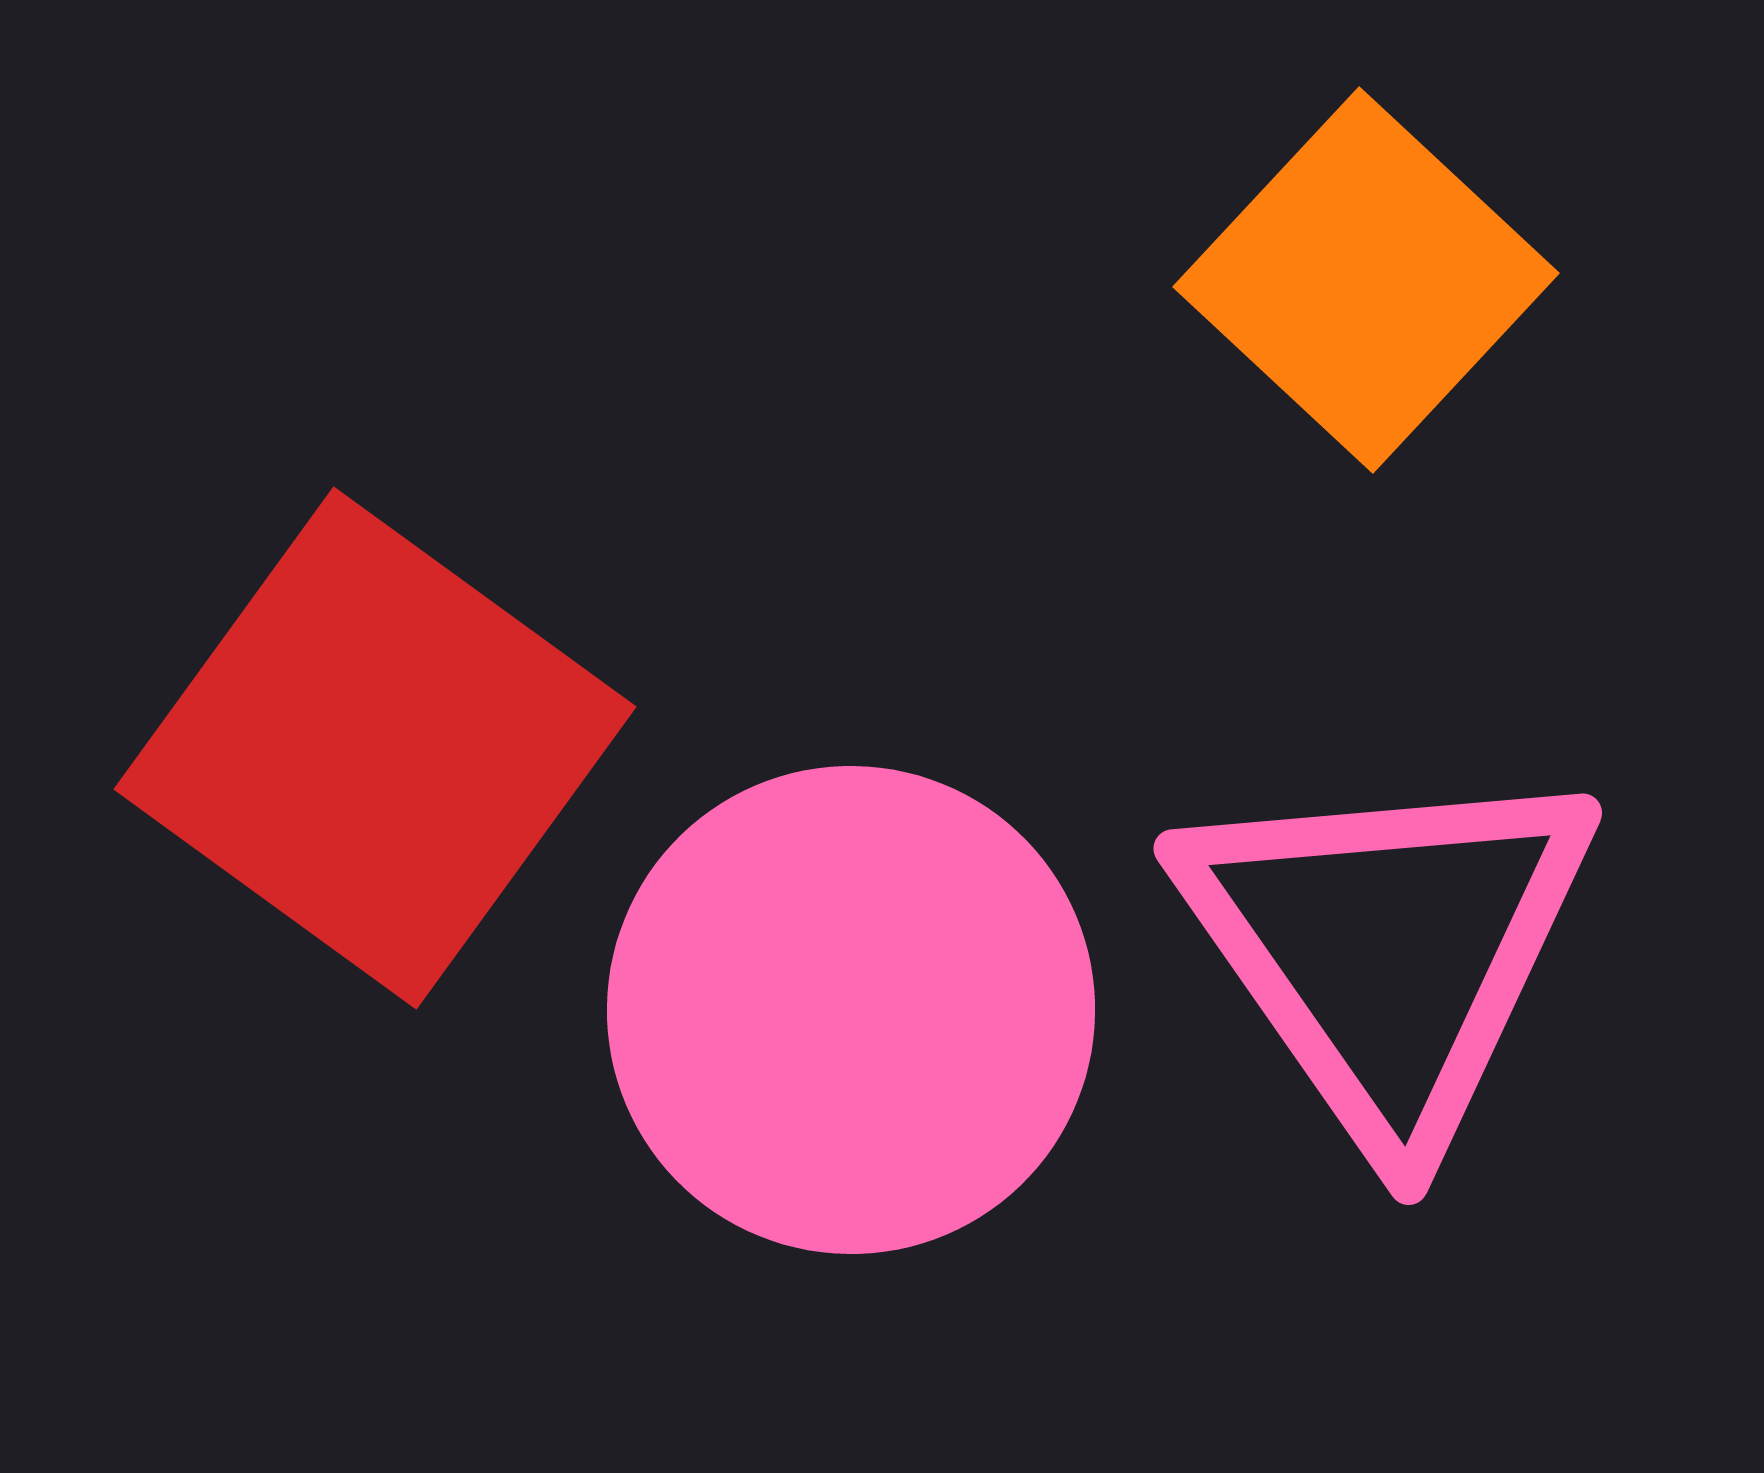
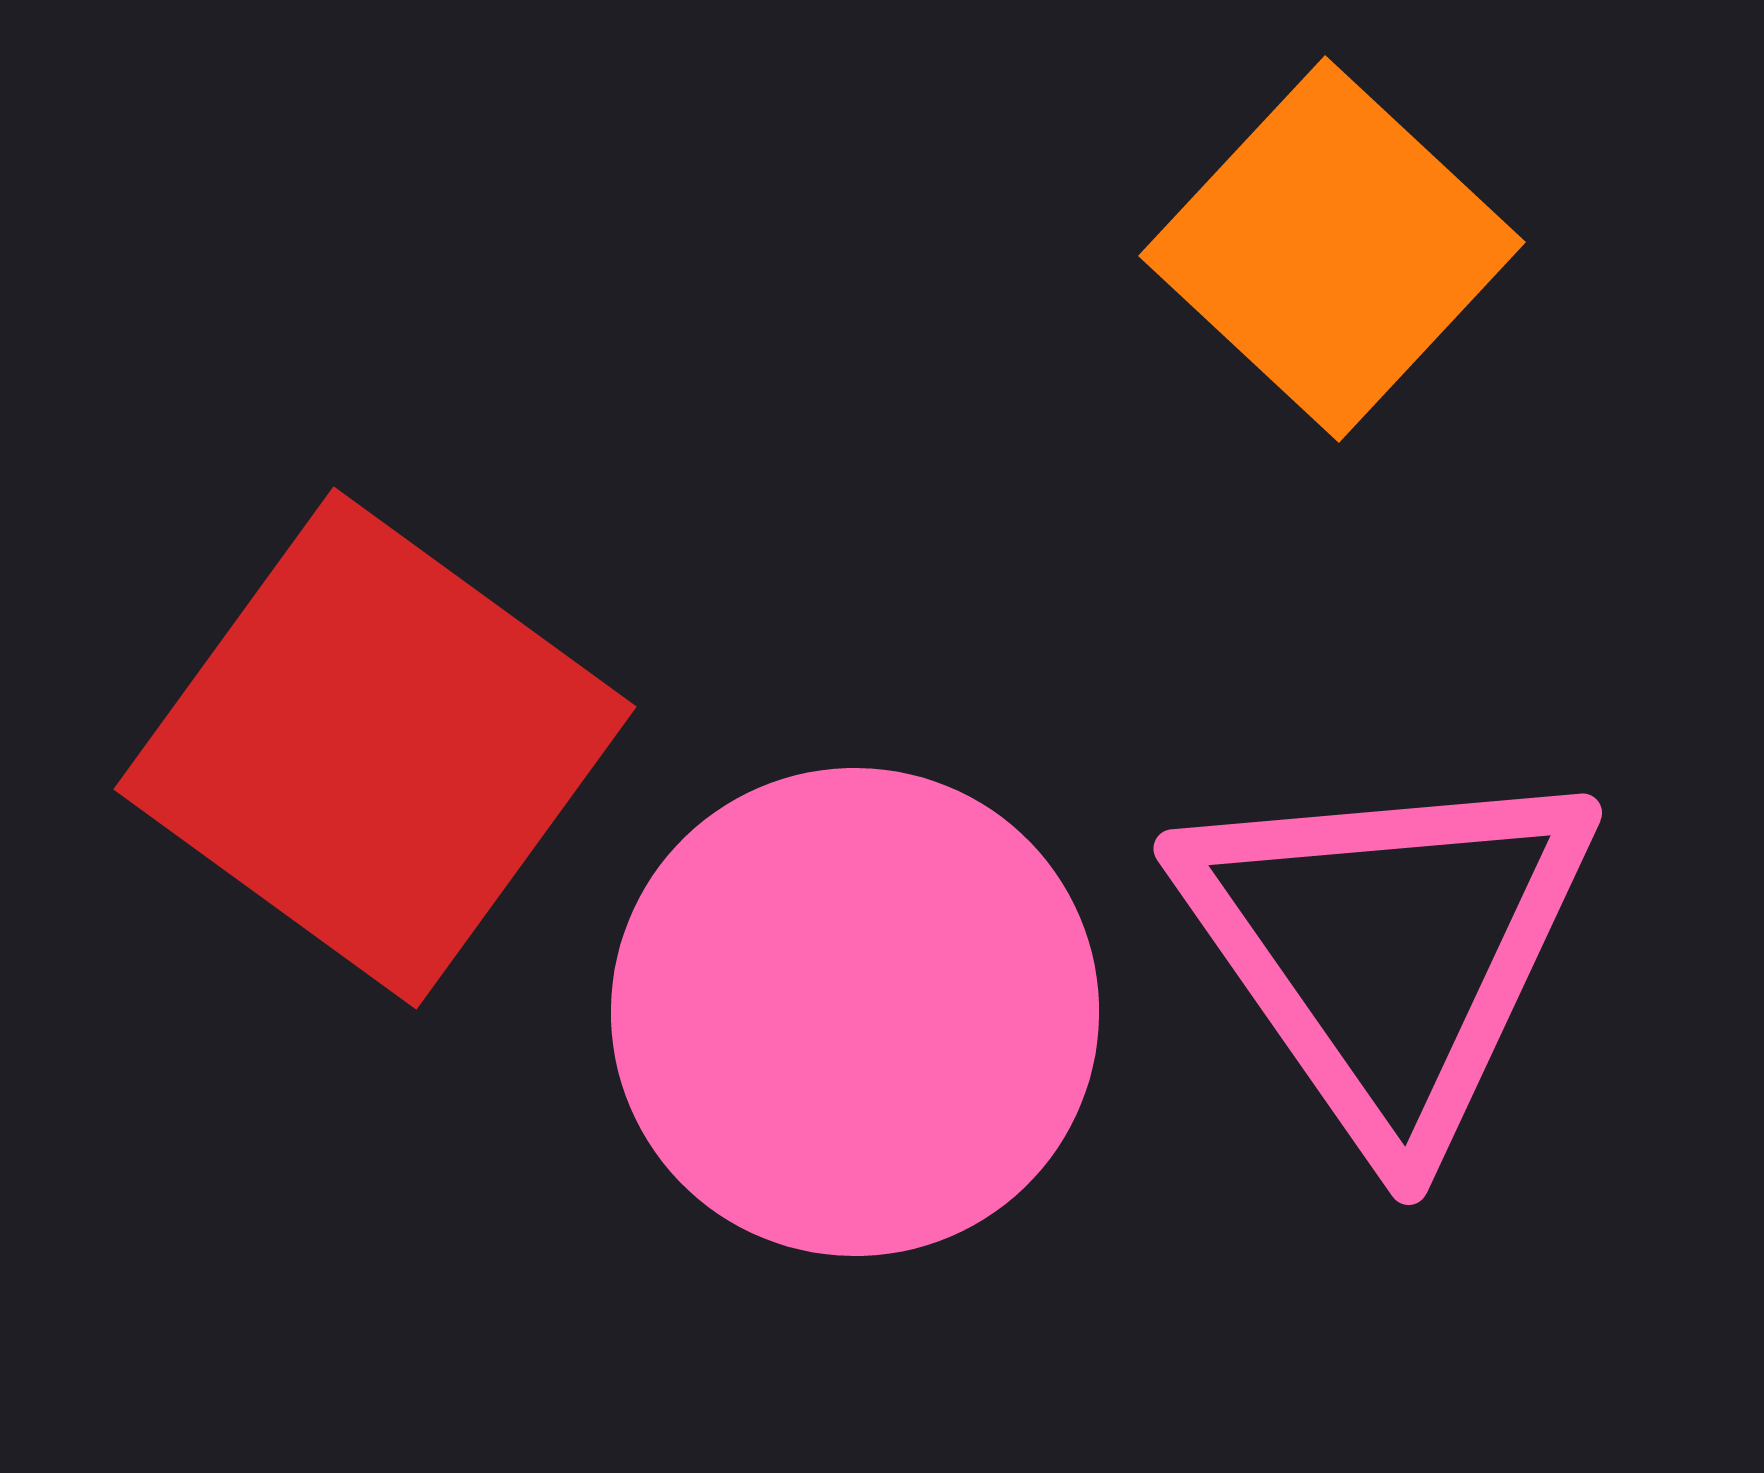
orange square: moved 34 px left, 31 px up
pink circle: moved 4 px right, 2 px down
